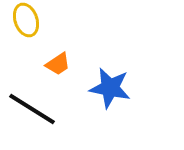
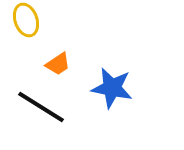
blue star: moved 2 px right
black line: moved 9 px right, 2 px up
